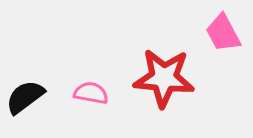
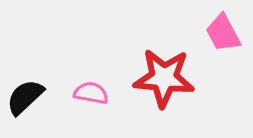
black semicircle: rotated 6 degrees counterclockwise
